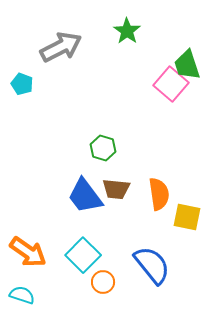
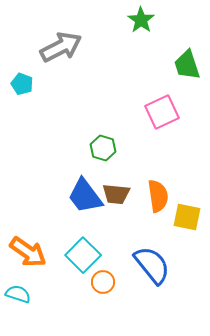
green star: moved 14 px right, 11 px up
pink square: moved 9 px left, 28 px down; rotated 24 degrees clockwise
brown trapezoid: moved 5 px down
orange semicircle: moved 1 px left, 2 px down
cyan semicircle: moved 4 px left, 1 px up
